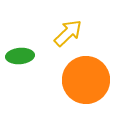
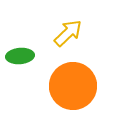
orange circle: moved 13 px left, 6 px down
